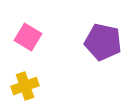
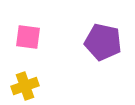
pink square: rotated 24 degrees counterclockwise
